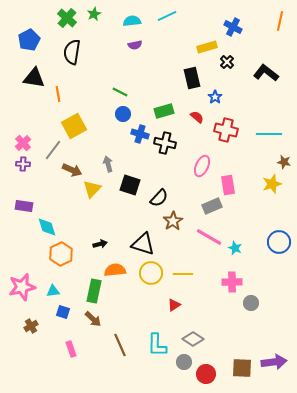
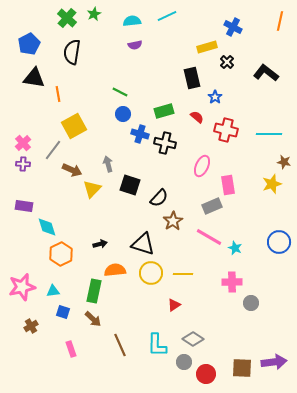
blue pentagon at (29, 40): moved 4 px down
